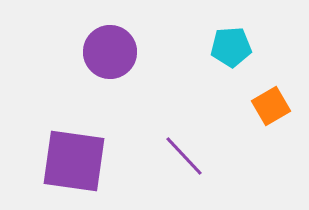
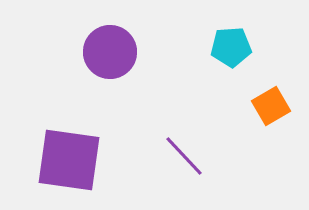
purple square: moved 5 px left, 1 px up
